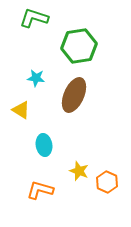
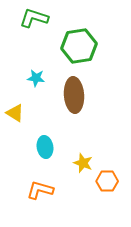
brown ellipse: rotated 28 degrees counterclockwise
yellow triangle: moved 6 px left, 3 px down
cyan ellipse: moved 1 px right, 2 px down
yellow star: moved 4 px right, 8 px up
orange hexagon: moved 1 px up; rotated 25 degrees counterclockwise
